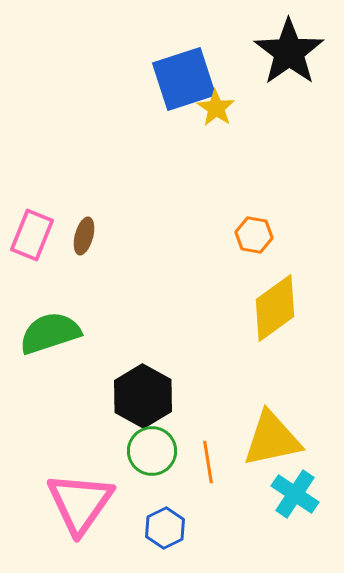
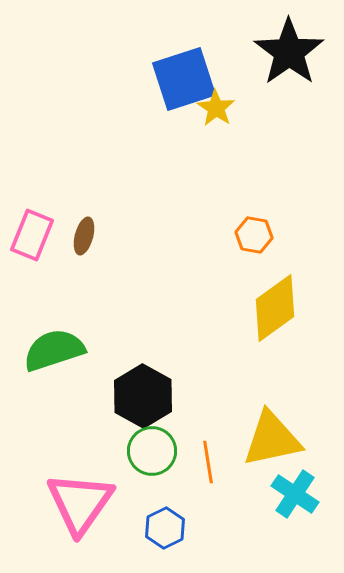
green semicircle: moved 4 px right, 17 px down
